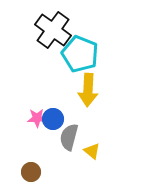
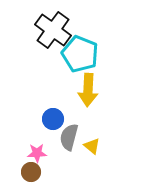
pink star: moved 35 px down
yellow triangle: moved 5 px up
